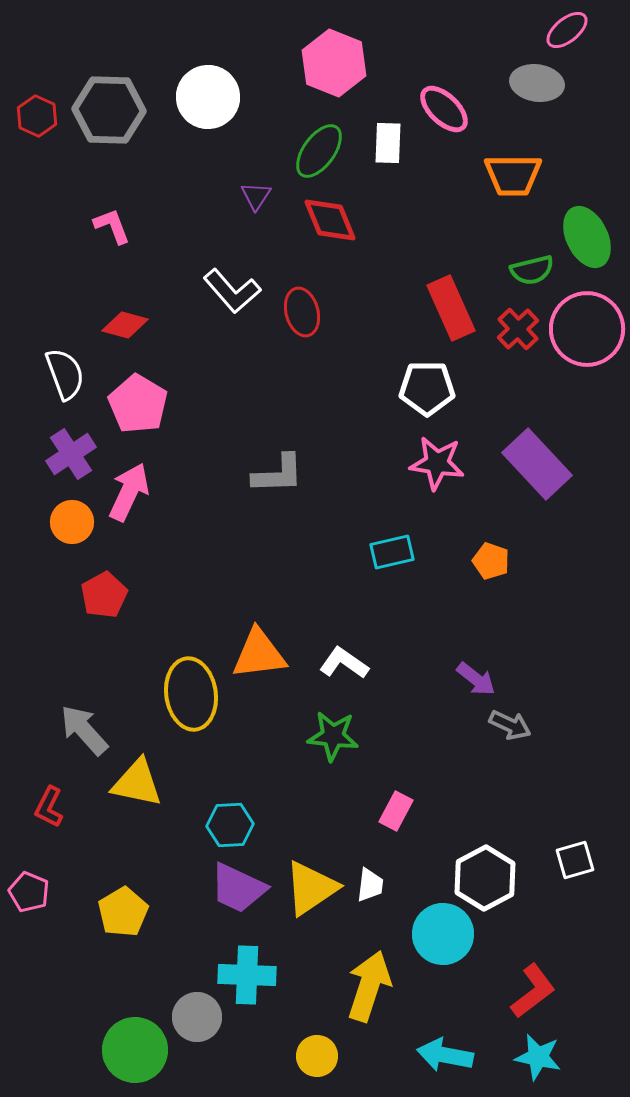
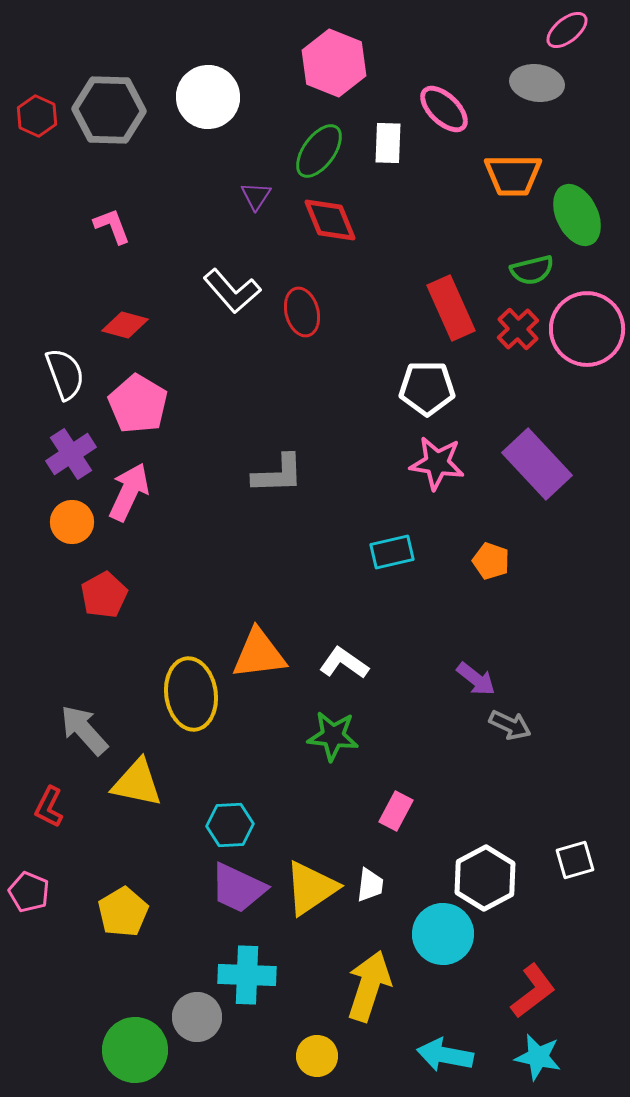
green ellipse at (587, 237): moved 10 px left, 22 px up
